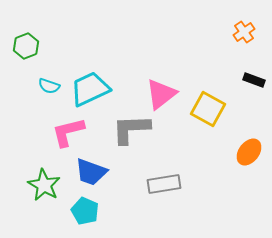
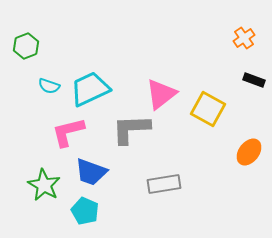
orange cross: moved 6 px down
